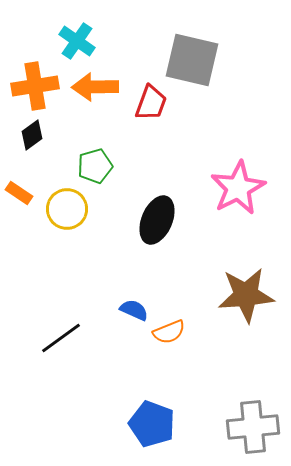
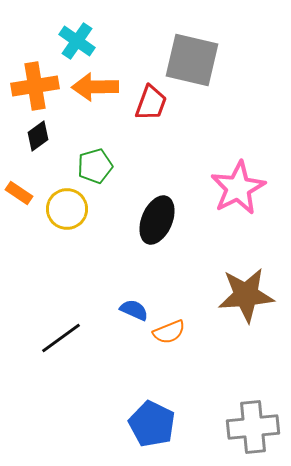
black diamond: moved 6 px right, 1 px down
blue pentagon: rotated 6 degrees clockwise
